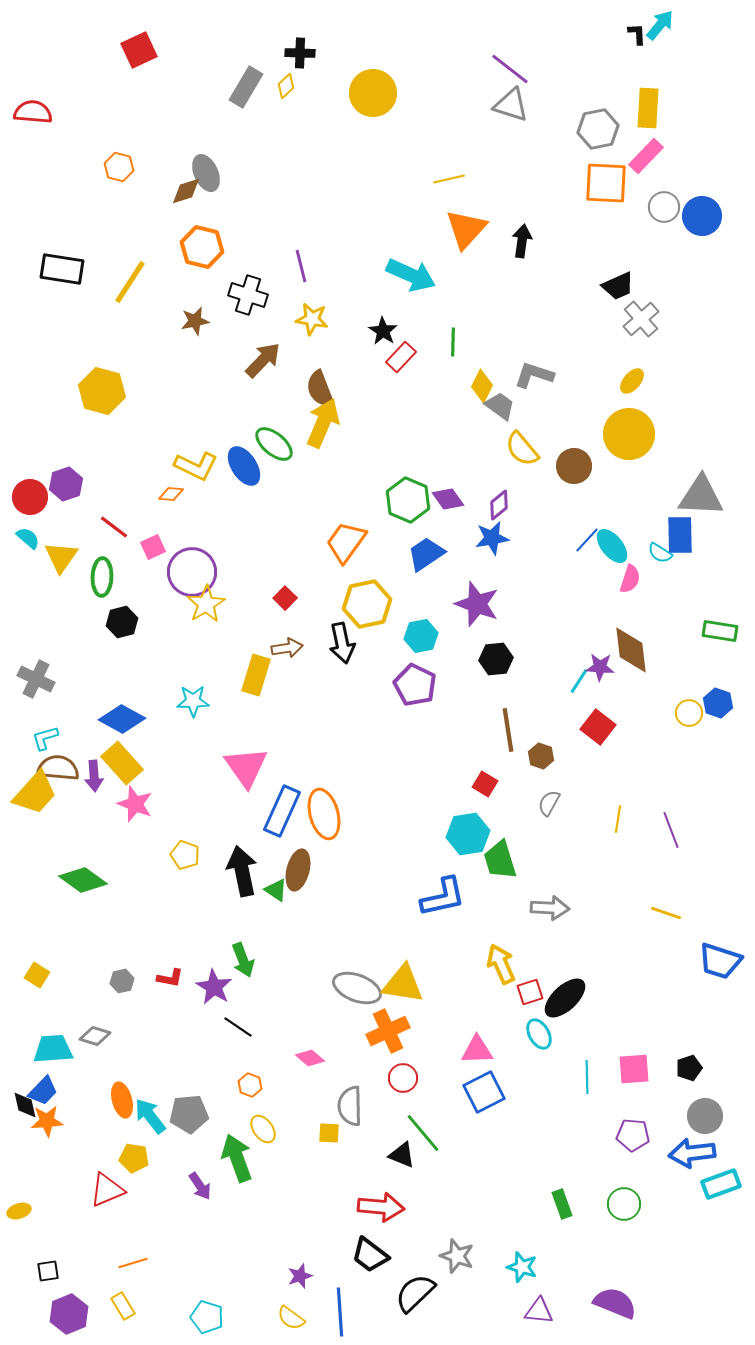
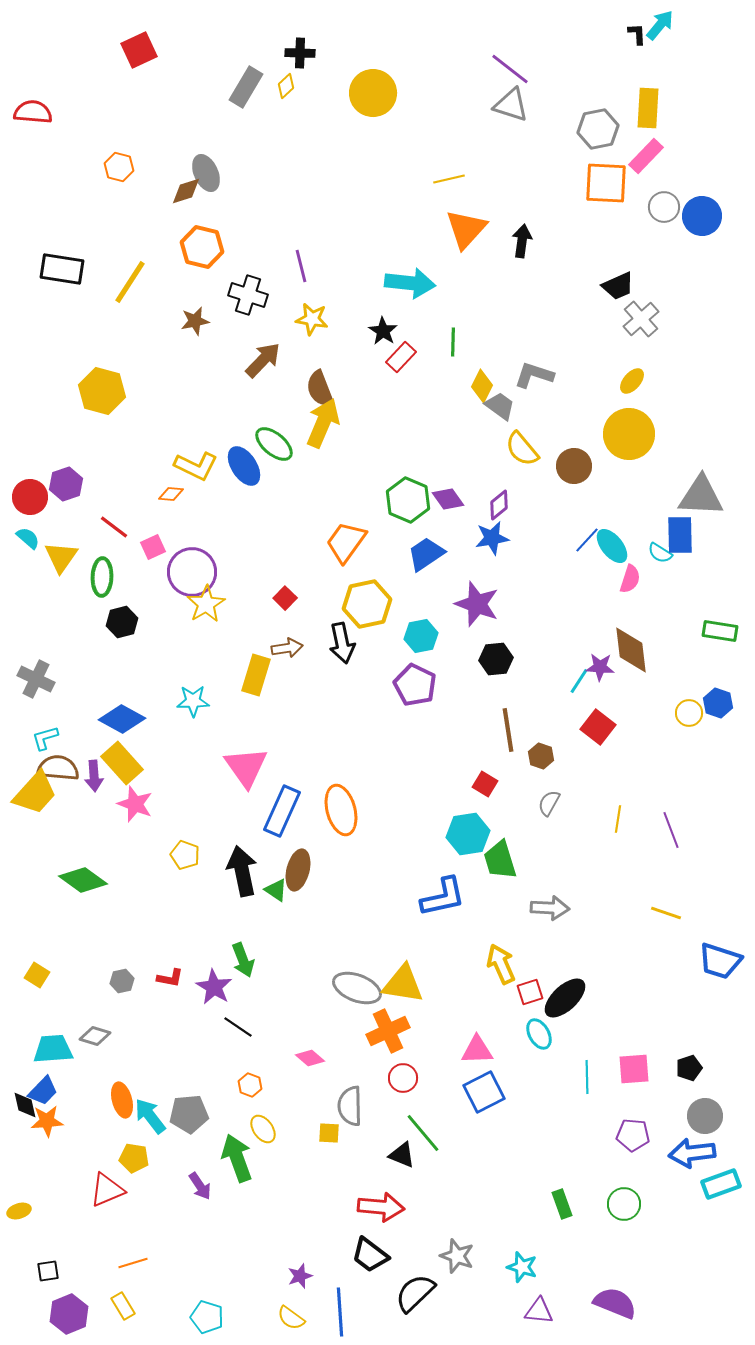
cyan arrow at (411, 275): moved 1 px left, 8 px down; rotated 18 degrees counterclockwise
orange ellipse at (324, 814): moved 17 px right, 4 px up
